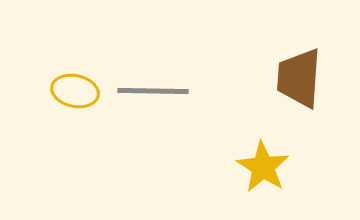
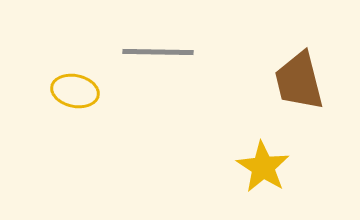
brown trapezoid: moved 3 px down; rotated 18 degrees counterclockwise
gray line: moved 5 px right, 39 px up
